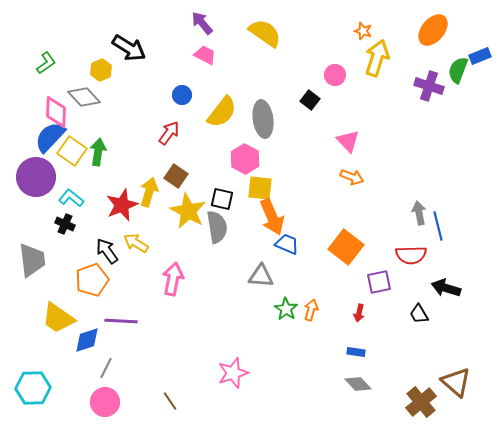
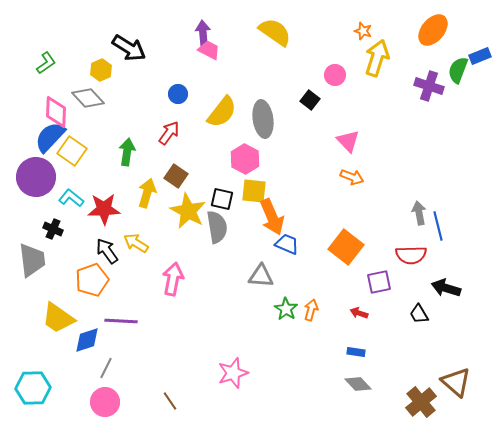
purple arrow at (202, 23): moved 1 px right, 10 px down; rotated 35 degrees clockwise
yellow semicircle at (265, 33): moved 10 px right, 1 px up
pink trapezoid at (205, 55): moved 4 px right, 5 px up
blue circle at (182, 95): moved 4 px left, 1 px up
gray diamond at (84, 97): moved 4 px right, 1 px down
green arrow at (98, 152): moved 29 px right
yellow square at (260, 188): moved 6 px left, 3 px down
yellow arrow at (149, 192): moved 2 px left, 1 px down
red star at (122, 205): moved 18 px left, 4 px down; rotated 20 degrees clockwise
black cross at (65, 224): moved 12 px left, 5 px down
red arrow at (359, 313): rotated 96 degrees clockwise
